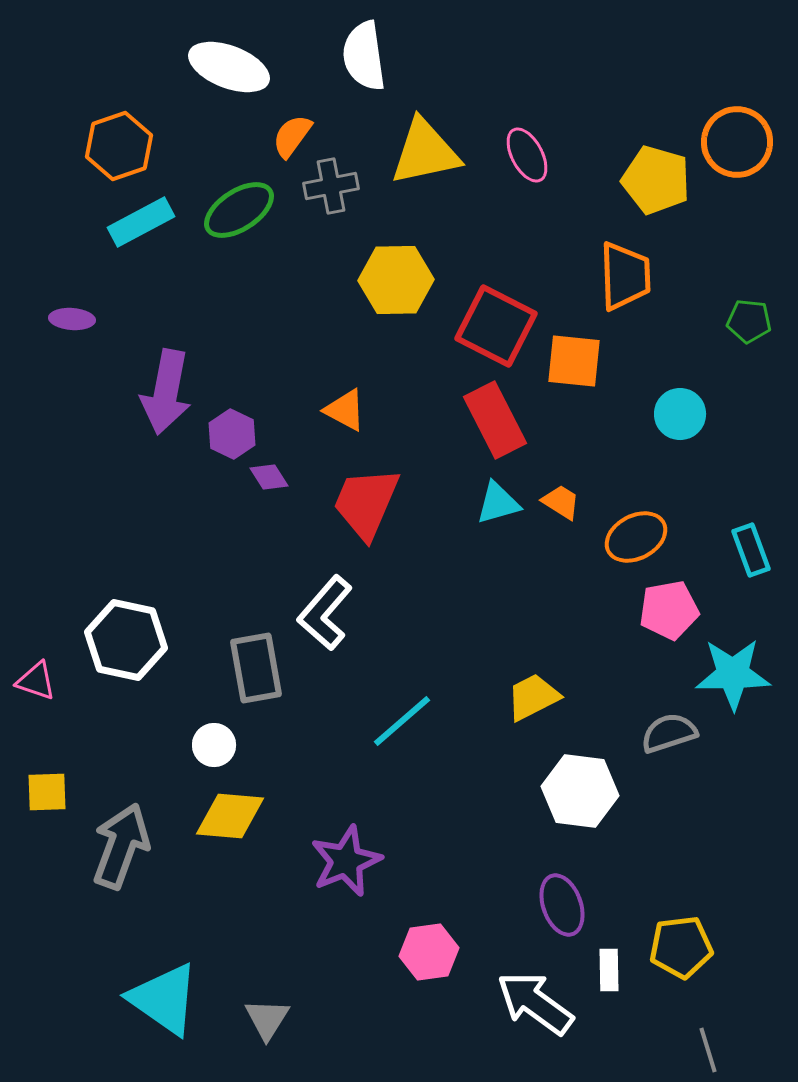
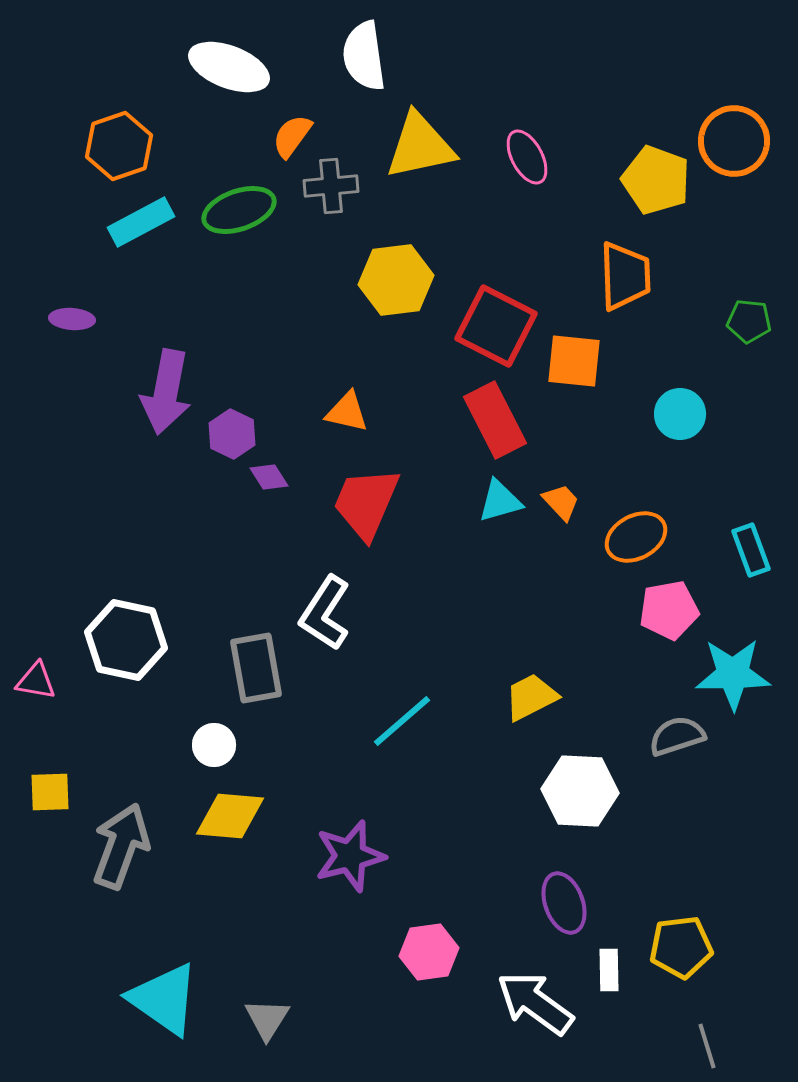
orange circle at (737, 142): moved 3 px left, 1 px up
yellow triangle at (425, 152): moved 5 px left, 6 px up
pink ellipse at (527, 155): moved 2 px down
yellow pentagon at (656, 180): rotated 4 degrees clockwise
gray cross at (331, 186): rotated 6 degrees clockwise
green ellipse at (239, 210): rotated 14 degrees clockwise
yellow hexagon at (396, 280): rotated 6 degrees counterclockwise
orange triangle at (345, 410): moved 2 px right, 2 px down; rotated 15 degrees counterclockwise
orange trapezoid at (561, 502): rotated 15 degrees clockwise
cyan triangle at (498, 503): moved 2 px right, 2 px up
white L-shape at (325, 613): rotated 8 degrees counterclockwise
pink triangle at (36, 681): rotated 9 degrees counterclockwise
yellow trapezoid at (533, 697): moved 2 px left
gray semicircle at (669, 733): moved 8 px right, 3 px down
white hexagon at (580, 791): rotated 4 degrees counterclockwise
yellow square at (47, 792): moved 3 px right
purple star at (346, 861): moved 4 px right, 5 px up; rotated 8 degrees clockwise
purple ellipse at (562, 905): moved 2 px right, 2 px up
gray line at (708, 1050): moved 1 px left, 4 px up
